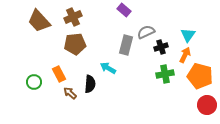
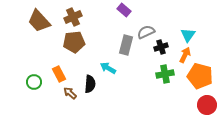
brown pentagon: moved 1 px left, 2 px up
